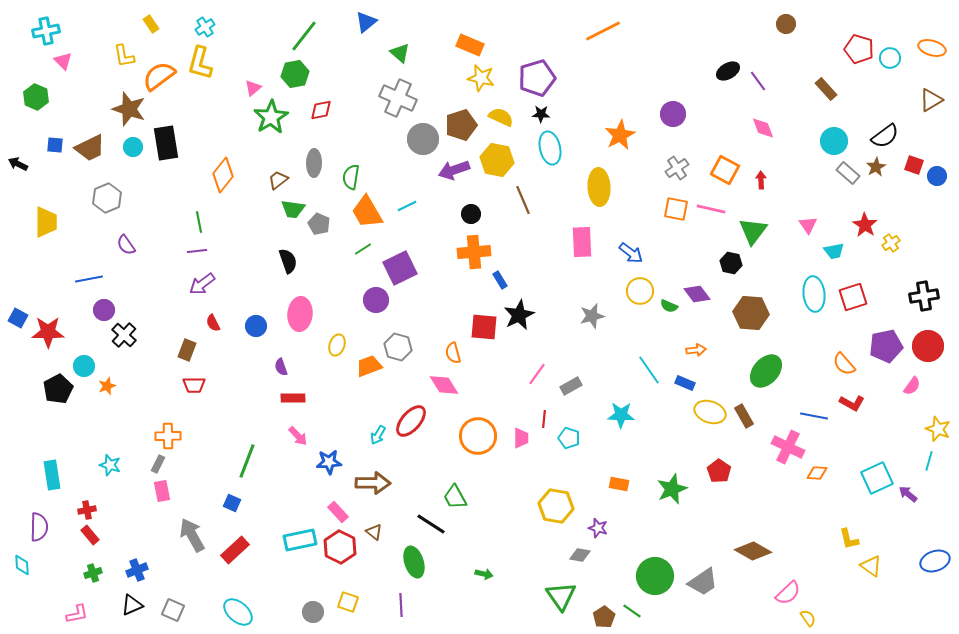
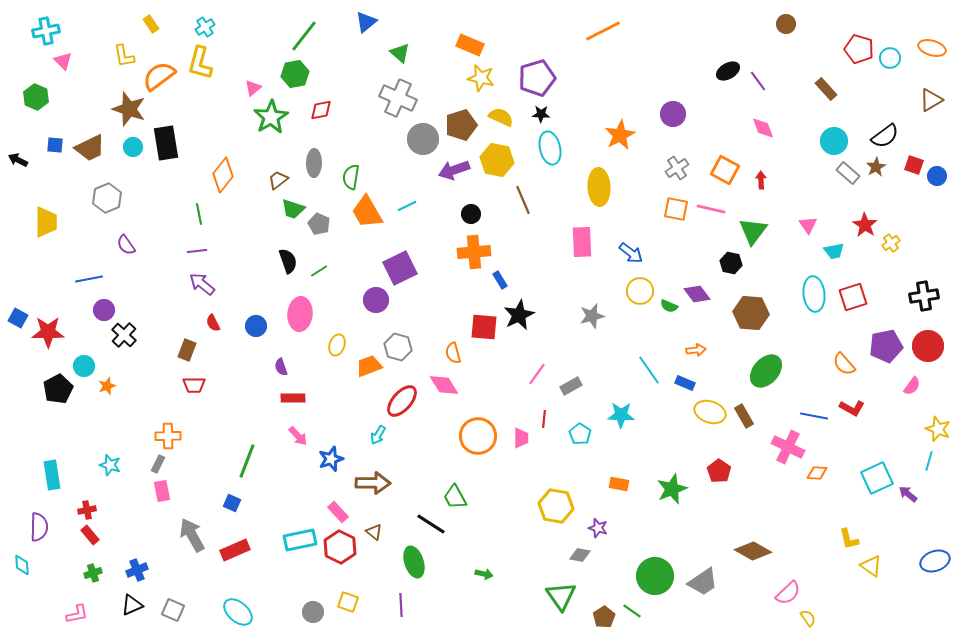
black arrow at (18, 164): moved 4 px up
green trapezoid at (293, 209): rotated 10 degrees clockwise
green line at (199, 222): moved 8 px up
green line at (363, 249): moved 44 px left, 22 px down
purple arrow at (202, 284): rotated 76 degrees clockwise
red L-shape at (852, 403): moved 5 px down
red ellipse at (411, 421): moved 9 px left, 20 px up
cyan pentagon at (569, 438): moved 11 px right, 4 px up; rotated 15 degrees clockwise
blue star at (329, 462): moved 2 px right, 3 px up; rotated 15 degrees counterclockwise
red rectangle at (235, 550): rotated 20 degrees clockwise
